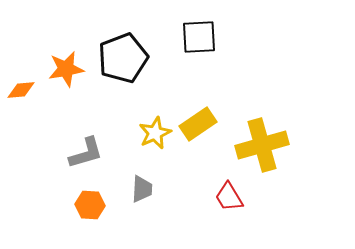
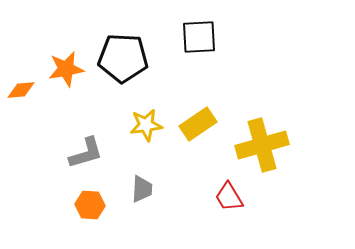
black pentagon: rotated 24 degrees clockwise
yellow star: moved 9 px left, 8 px up; rotated 16 degrees clockwise
